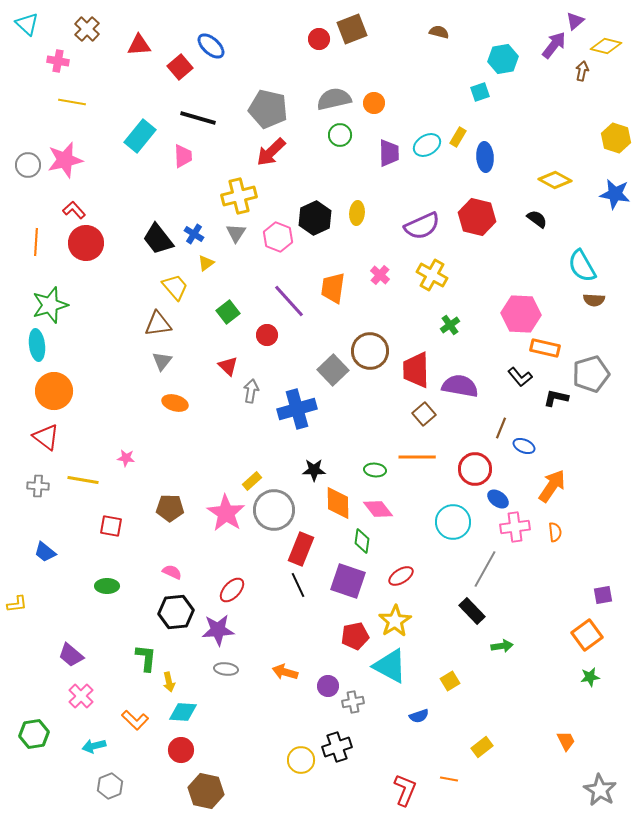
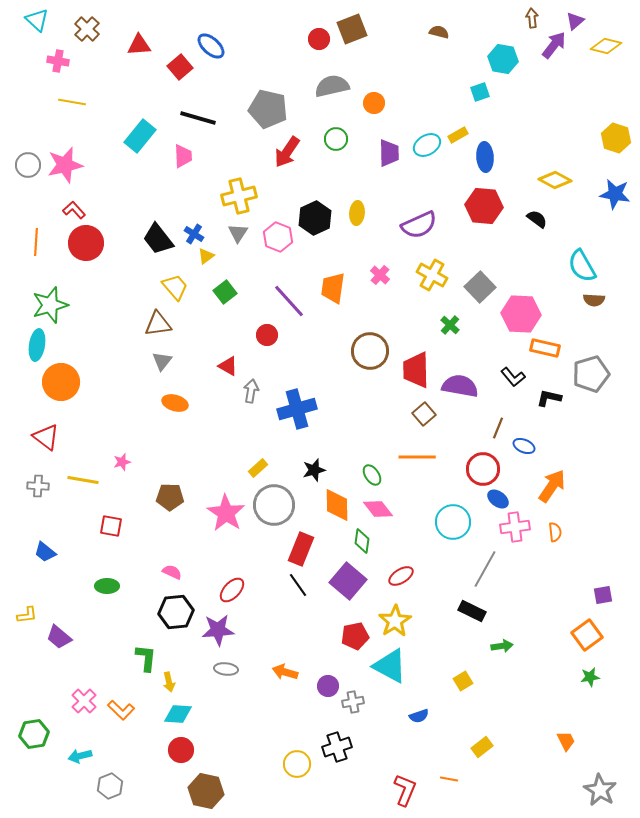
cyan triangle at (27, 24): moved 10 px right, 4 px up
cyan hexagon at (503, 59): rotated 20 degrees clockwise
brown arrow at (582, 71): moved 50 px left, 53 px up; rotated 18 degrees counterclockwise
gray semicircle at (334, 99): moved 2 px left, 13 px up
green circle at (340, 135): moved 4 px left, 4 px down
yellow rectangle at (458, 137): moved 2 px up; rotated 30 degrees clockwise
red arrow at (271, 152): moved 16 px right; rotated 12 degrees counterclockwise
pink star at (65, 160): moved 5 px down
red hexagon at (477, 217): moved 7 px right, 11 px up; rotated 9 degrees counterclockwise
purple semicircle at (422, 226): moved 3 px left, 1 px up
gray triangle at (236, 233): moved 2 px right
yellow triangle at (206, 263): moved 7 px up
green square at (228, 312): moved 3 px left, 20 px up
green cross at (450, 325): rotated 12 degrees counterclockwise
cyan ellipse at (37, 345): rotated 16 degrees clockwise
red triangle at (228, 366): rotated 15 degrees counterclockwise
gray square at (333, 370): moved 147 px right, 83 px up
black L-shape at (520, 377): moved 7 px left
orange circle at (54, 391): moved 7 px right, 9 px up
black L-shape at (556, 398): moved 7 px left
brown line at (501, 428): moved 3 px left
pink star at (126, 458): moved 4 px left, 4 px down; rotated 24 degrees counterclockwise
red circle at (475, 469): moved 8 px right
black star at (314, 470): rotated 15 degrees counterclockwise
green ellipse at (375, 470): moved 3 px left, 5 px down; rotated 50 degrees clockwise
yellow rectangle at (252, 481): moved 6 px right, 13 px up
orange diamond at (338, 503): moved 1 px left, 2 px down
brown pentagon at (170, 508): moved 11 px up
gray circle at (274, 510): moved 5 px up
purple square at (348, 581): rotated 21 degrees clockwise
black line at (298, 585): rotated 10 degrees counterclockwise
yellow L-shape at (17, 604): moved 10 px right, 11 px down
black rectangle at (472, 611): rotated 20 degrees counterclockwise
purple trapezoid at (71, 655): moved 12 px left, 18 px up
yellow square at (450, 681): moved 13 px right
pink cross at (81, 696): moved 3 px right, 5 px down
cyan diamond at (183, 712): moved 5 px left, 2 px down
orange L-shape at (135, 720): moved 14 px left, 10 px up
cyan arrow at (94, 746): moved 14 px left, 10 px down
yellow circle at (301, 760): moved 4 px left, 4 px down
